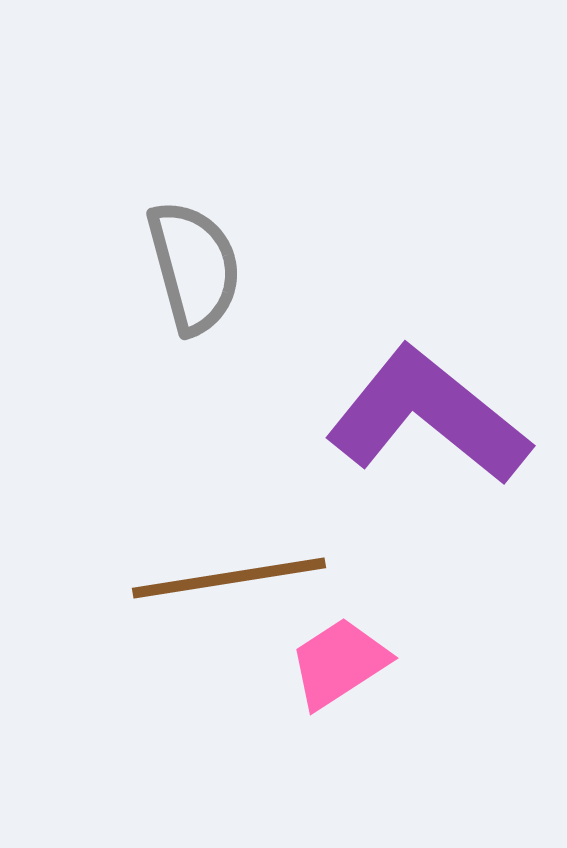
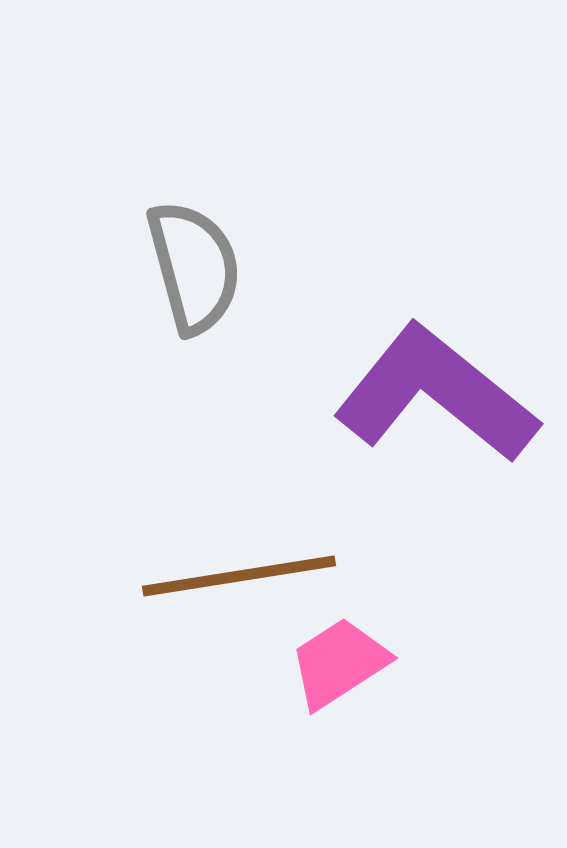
purple L-shape: moved 8 px right, 22 px up
brown line: moved 10 px right, 2 px up
